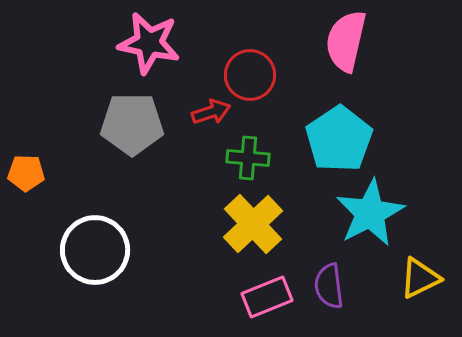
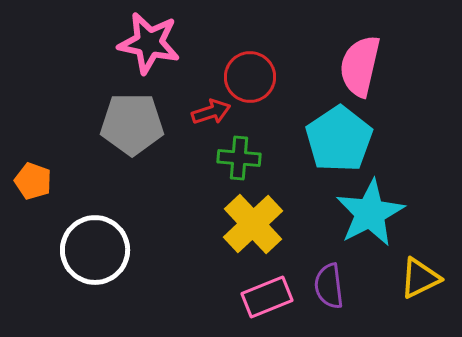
pink semicircle: moved 14 px right, 25 px down
red circle: moved 2 px down
green cross: moved 9 px left
orange pentagon: moved 7 px right, 8 px down; rotated 18 degrees clockwise
